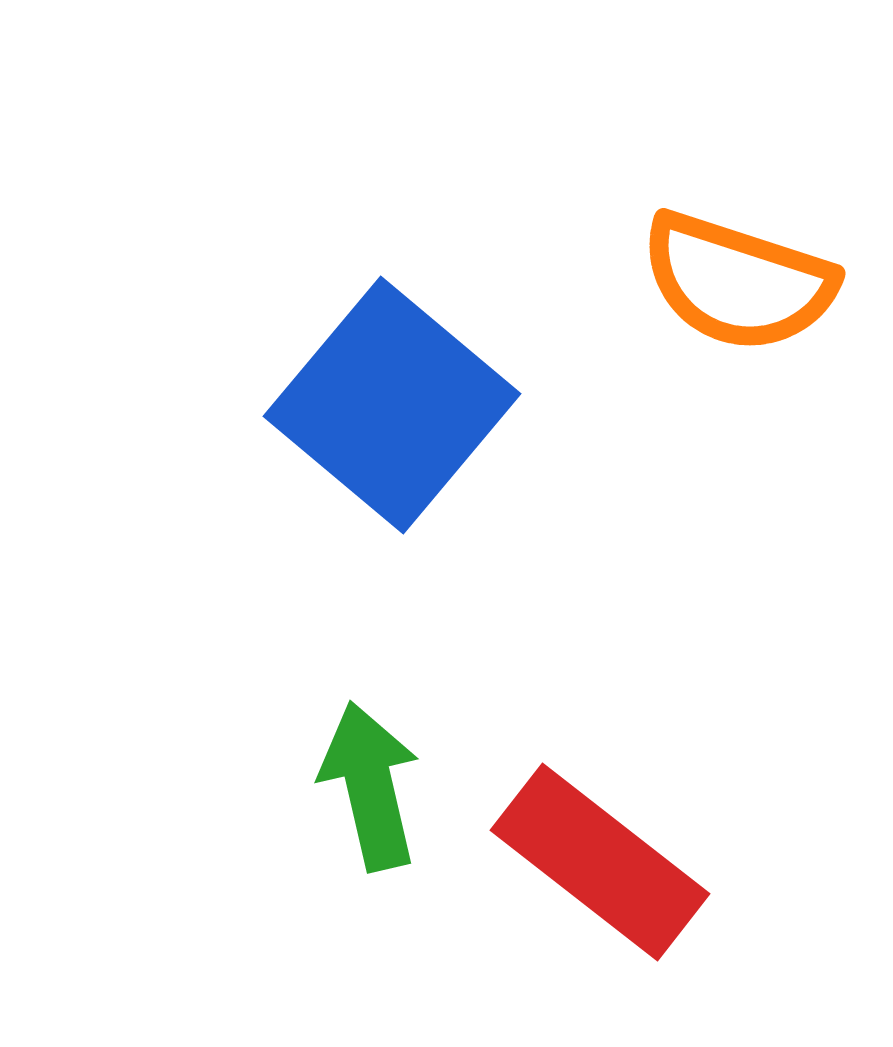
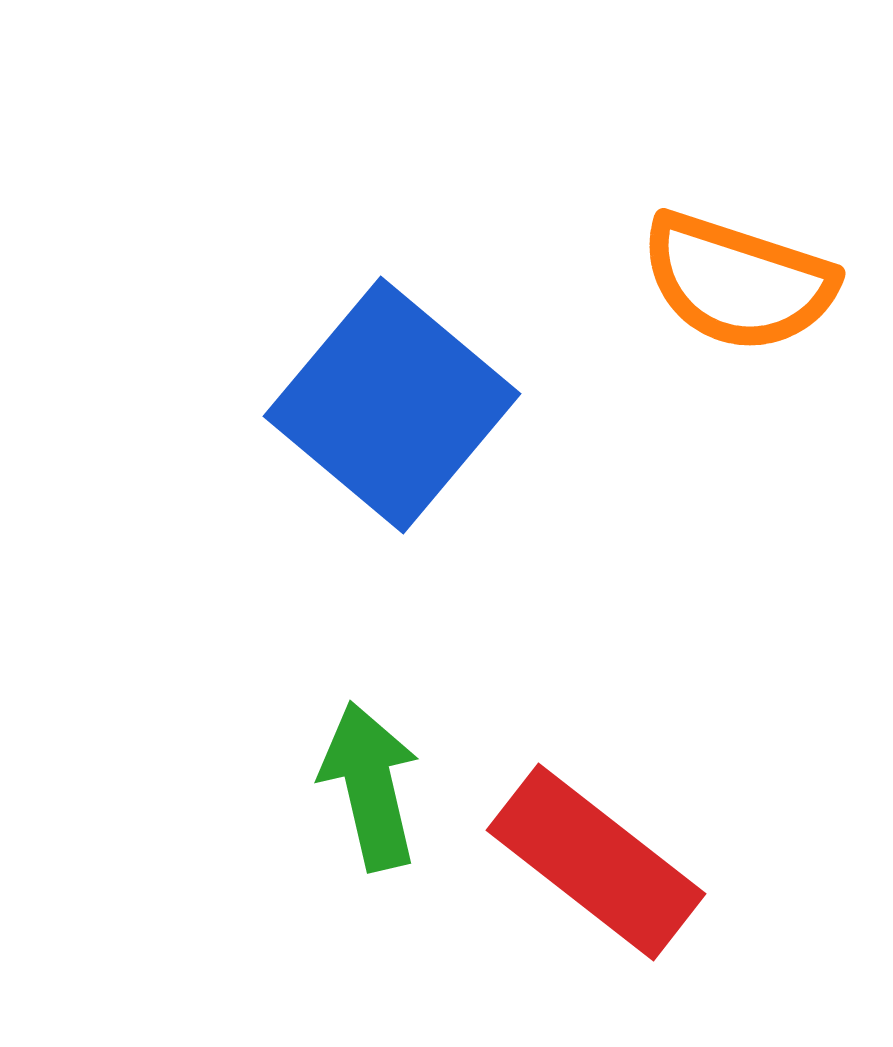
red rectangle: moved 4 px left
